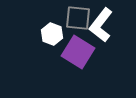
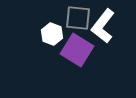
white L-shape: moved 2 px right, 1 px down
purple square: moved 1 px left, 2 px up
